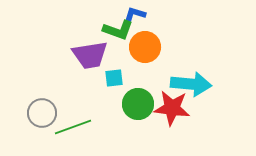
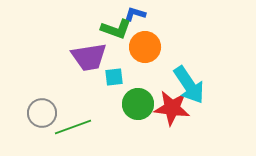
green L-shape: moved 2 px left, 1 px up
purple trapezoid: moved 1 px left, 2 px down
cyan square: moved 1 px up
cyan arrow: moved 2 px left, 1 px down; rotated 51 degrees clockwise
